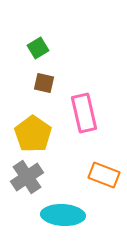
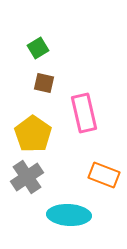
cyan ellipse: moved 6 px right
